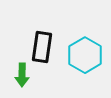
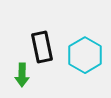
black rectangle: rotated 20 degrees counterclockwise
